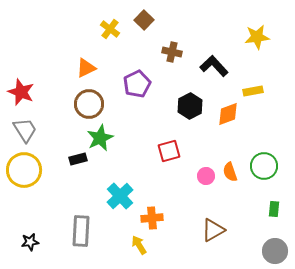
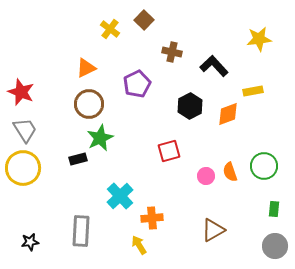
yellow star: moved 2 px right, 2 px down
yellow circle: moved 1 px left, 2 px up
gray circle: moved 5 px up
